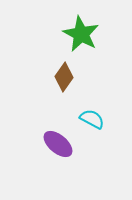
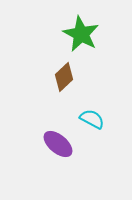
brown diamond: rotated 12 degrees clockwise
